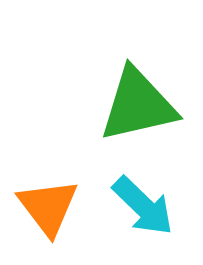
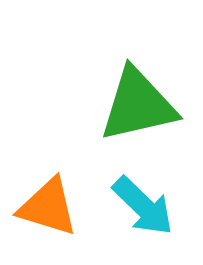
orange triangle: rotated 36 degrees counterclockwise
